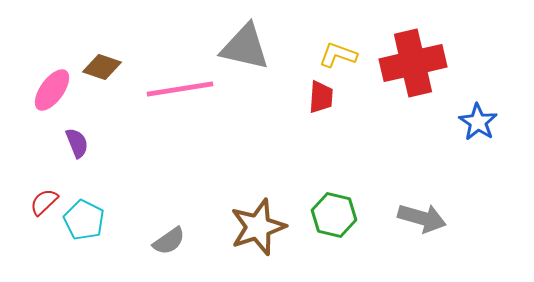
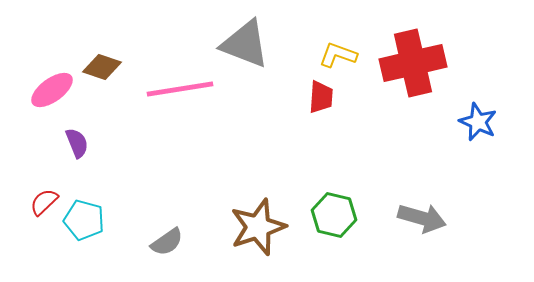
gray triangle: moved 3 px up; rotated 8 degrees clockwise
pink ellipse: rotated 18 degrees clockwise
blue star: rotated 9 degrees counterclockwise
cyan pentagon: rotated 12 degrees counterclockwise
gray semicircle: moved 2 px left, 1 px down
